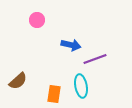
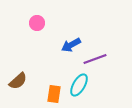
pink circle: moved 3 px down
blue arrow: rotated 138 degrees clockwise
cyan ellipse: moved 2 px left, 1 px up; rotated 40 degrees clockwise
